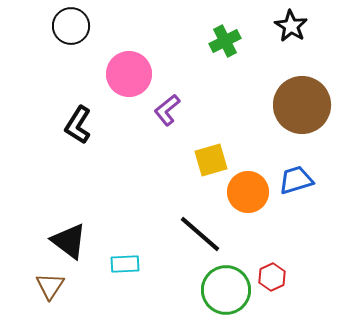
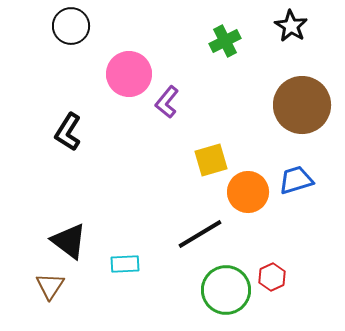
purple L-shape: moved 8 px up; rotated 12 degrees counterclockwise
black L-shape: moved 10 px left, 7 px down
black line: rotated 72 degrees counterclockwise
